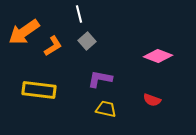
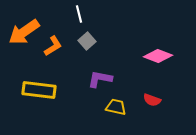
yellow trapezoid: moved 10 px right, 2 px up
